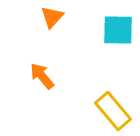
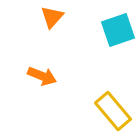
cyan square: rotated 20 degrees counterclockwise
orange arrow: rotated 152 degrees clockwise
